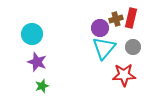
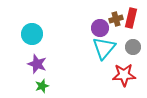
purple star: moved 2 px down
